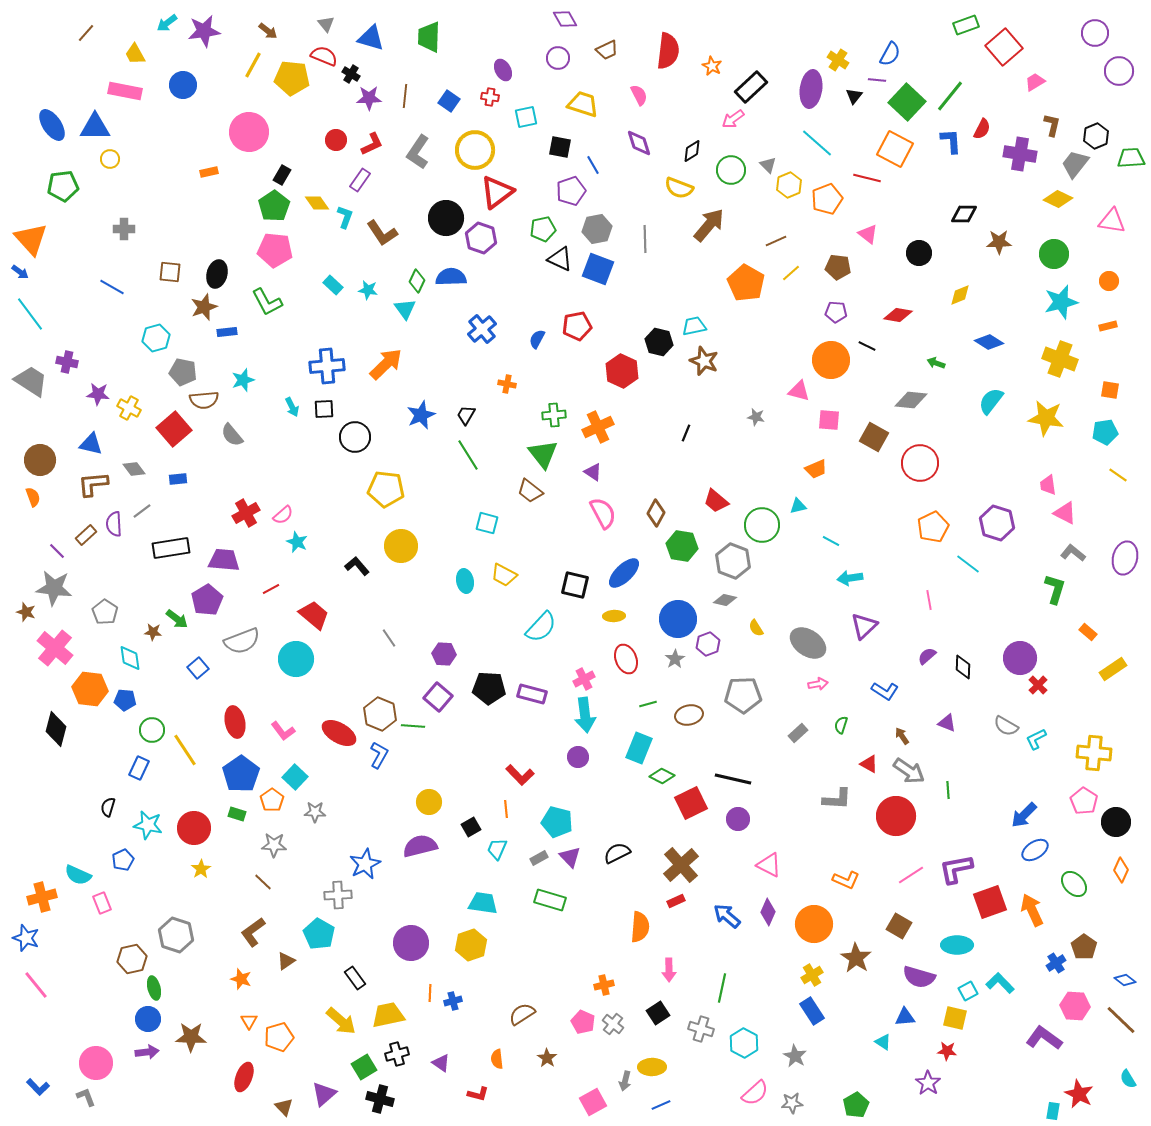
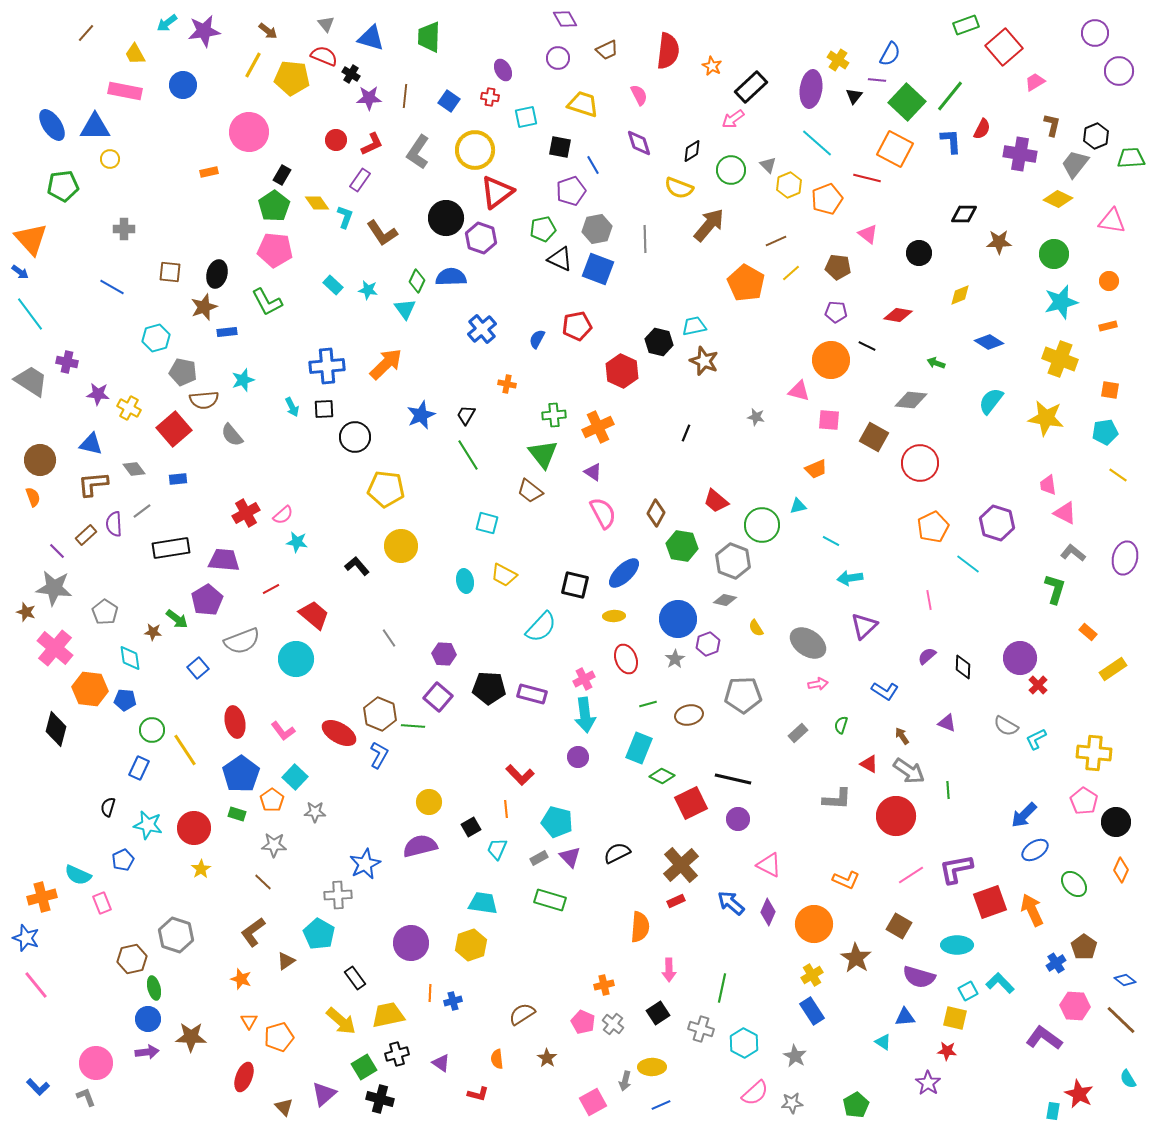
cyan star at (297, 542): rotated 15 degrees counterclockwise
blue arrow at (727, 916): moved 4 px right, 13 px up
